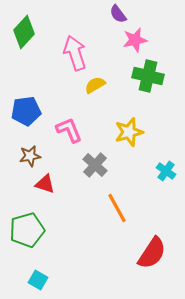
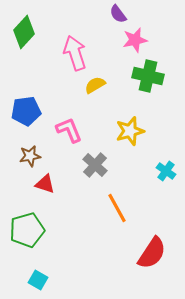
yellow star: moved 1 px right, 1 px up
